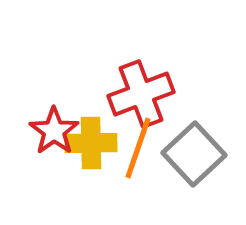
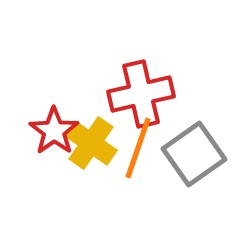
red cross: rotated 8 degrees clockwise
yellow cross: rotated 36 degrees clockwise
gray square: rotated 8 degrees clockwise
